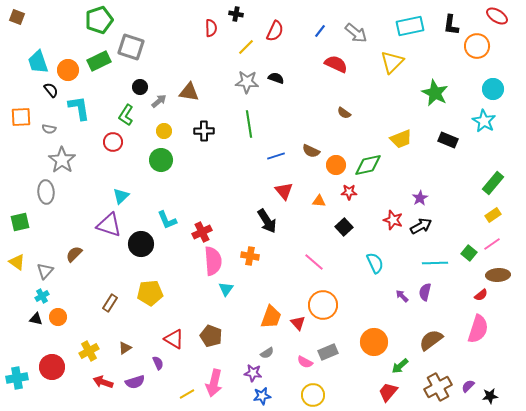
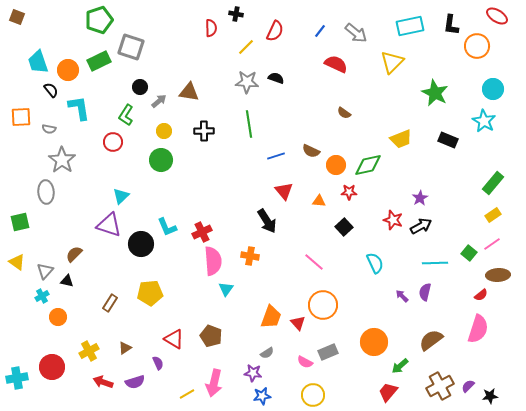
cyan L-shape at (167, 220): moved 7 px down
black triangle at (36, 319): moved 31 px right, 38 px up
brown cross at (438, 387): moved 2 px right, 1 px up
